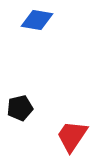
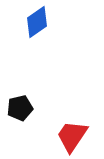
blue diamond: moved 2 px down; rotated 44 degrees counterclockwise
